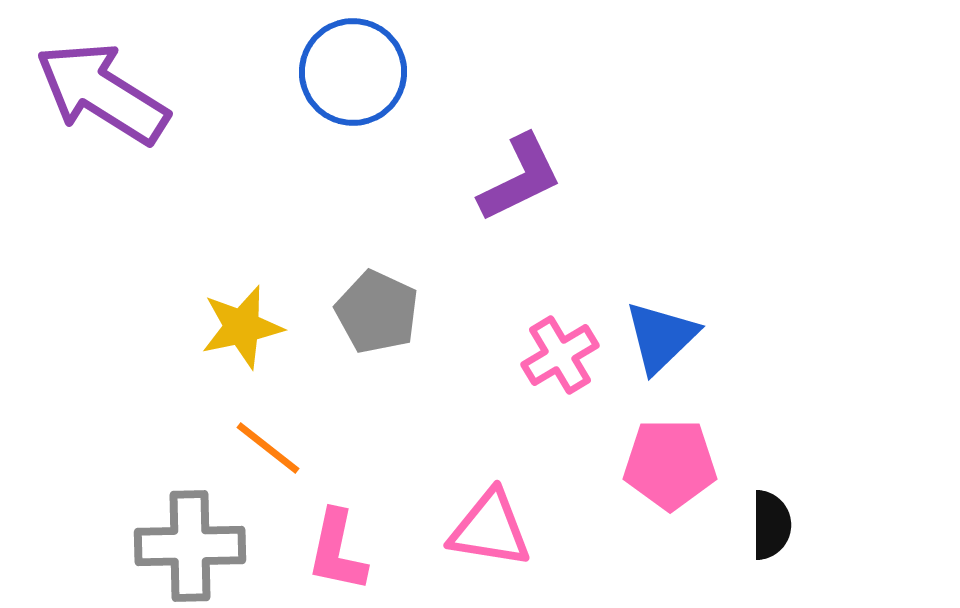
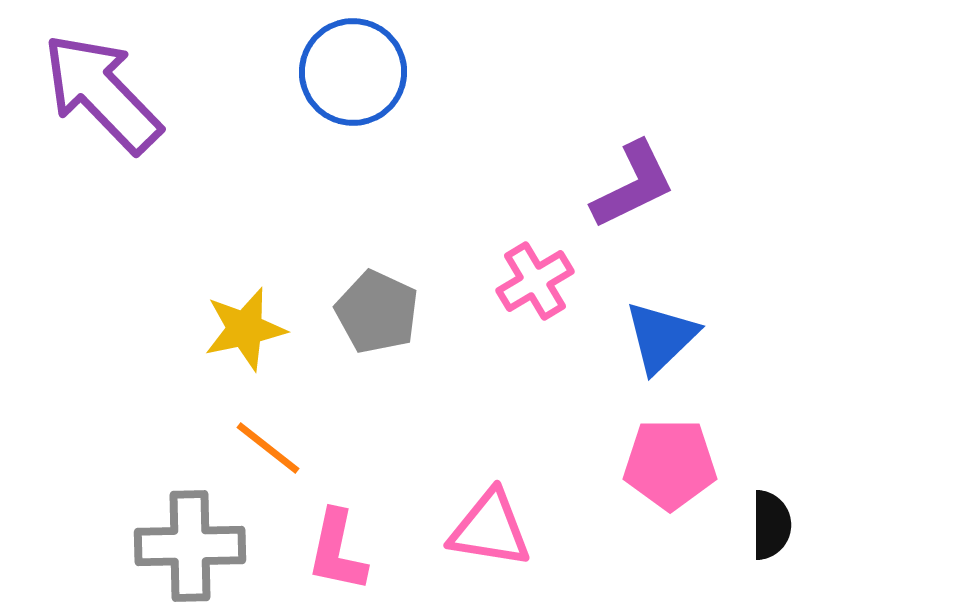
purple arrow: rotated 14 degrees clockwise
purple L-shape: moved 113 px right, 7 px down
yellow star: moved 3 px right, 2 px down
pink cross: moved 25 px left, 74 px up
